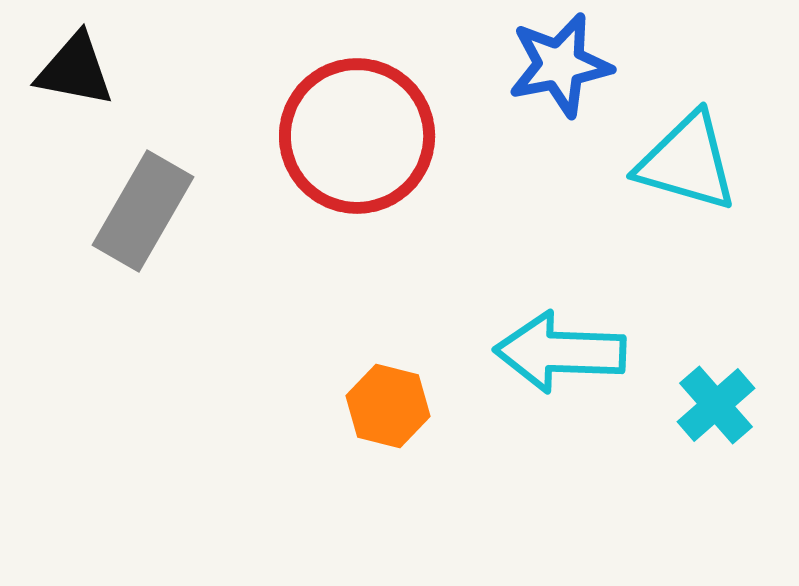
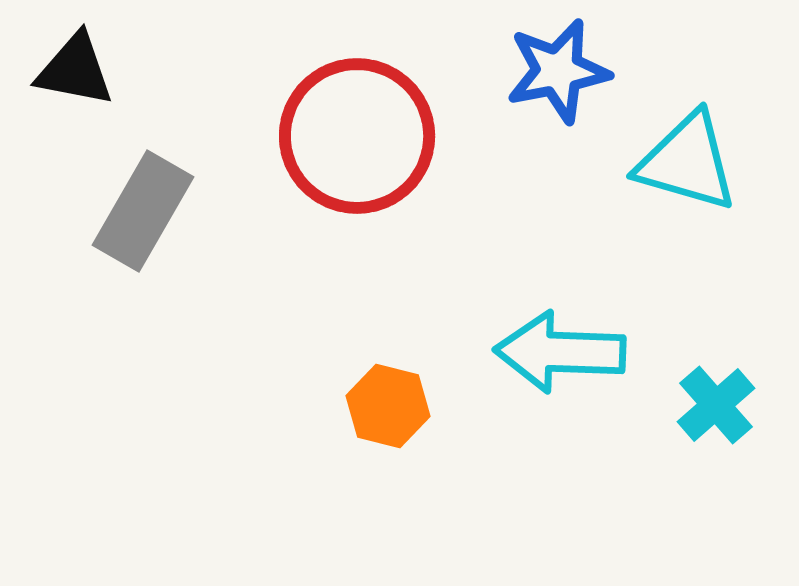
blue star: moved 2 px left, 6 px down
